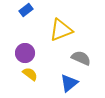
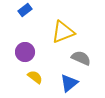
blue rectangle: moved 1 px left
yellow triangle: moved 2 px right, 2 px down
purple circle: moved 1 px up
yellow semicircle: moved 5 px right, 3 px down
